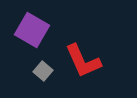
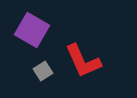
gray square: rotated 18 degrees clockwise
